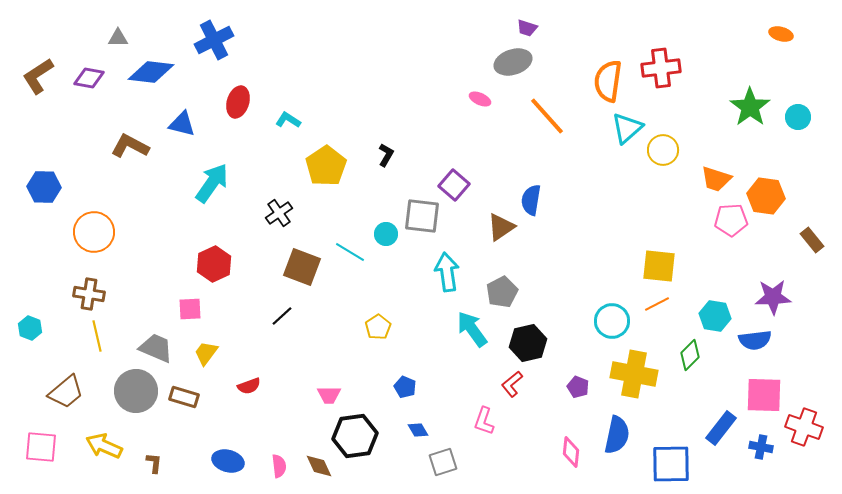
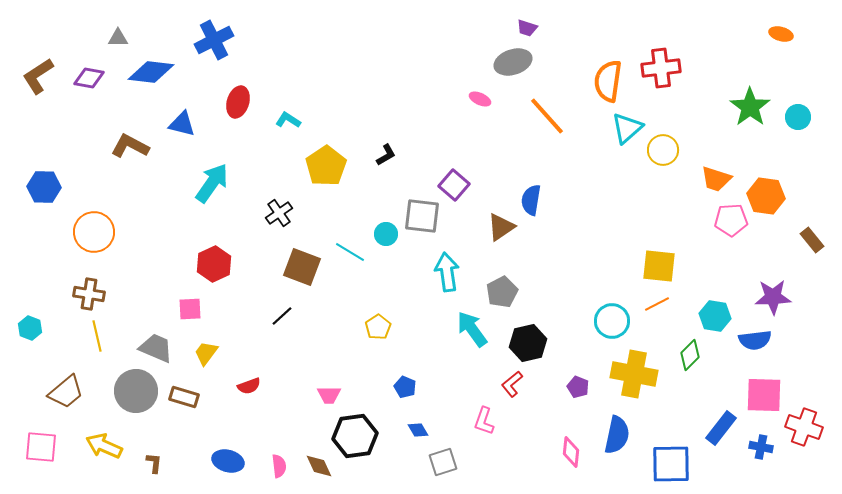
black L-shape at (386, 155): rotated 30 degrees clockwise
